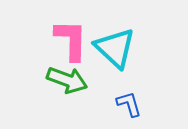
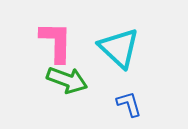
pink L-shape: moved 15 px left, 2 px down
cyan triangle: moved 4 px right
